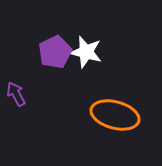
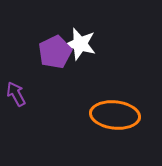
white star: moved 6 px left, 8 px up
orange ellipse: rotated 9 degrees counterclockwise
